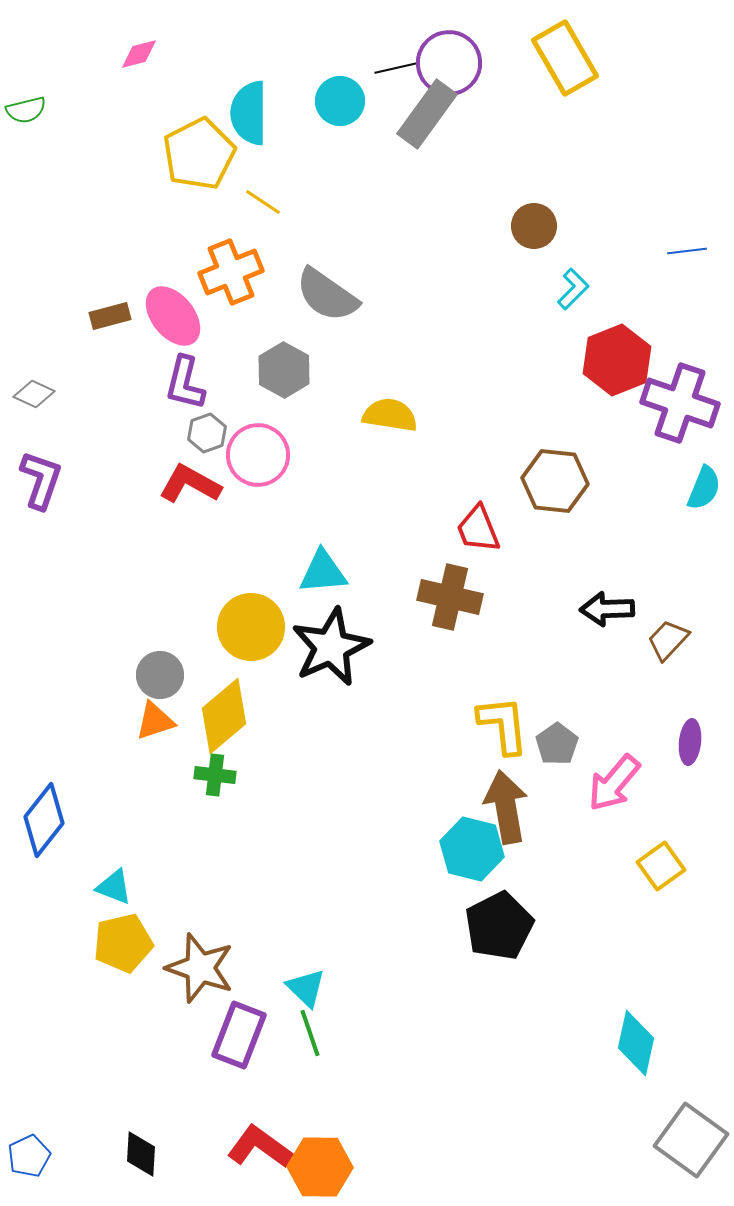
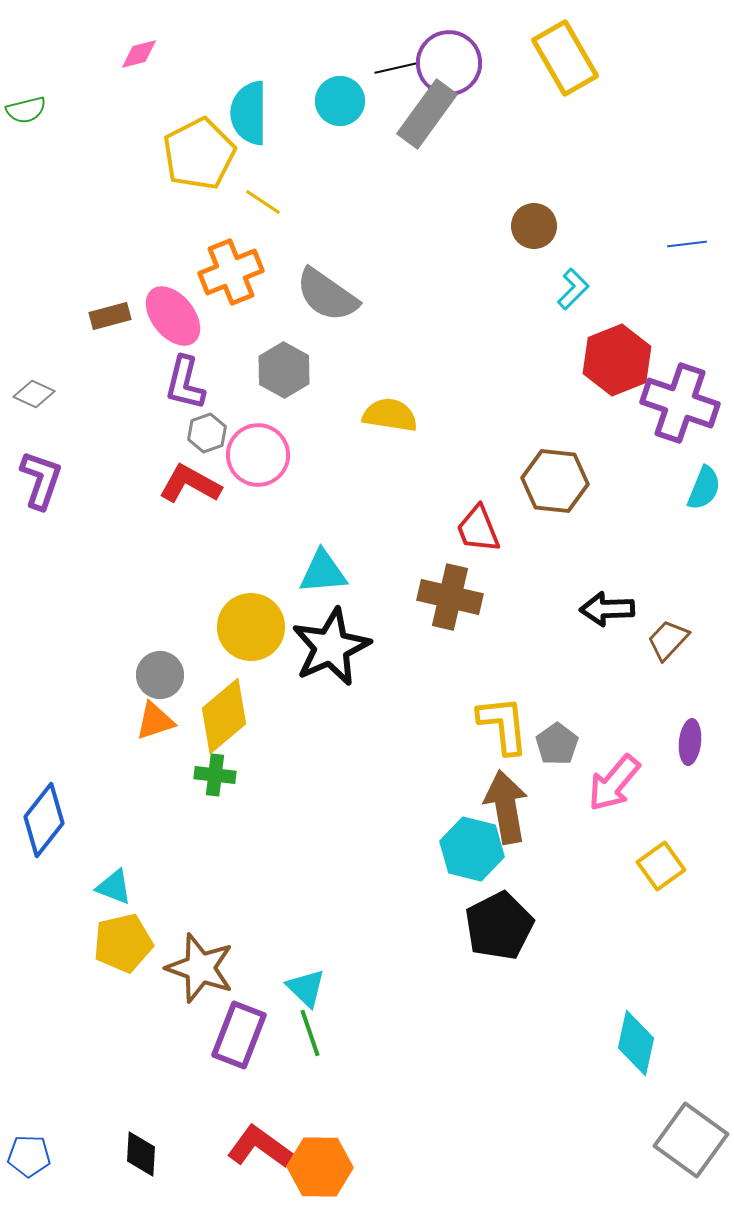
blue line at (687, 251): moved 7 px up
blue pentagon at (29, 1156): rotated 27 degrees clockwise
